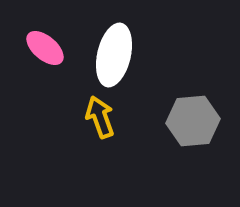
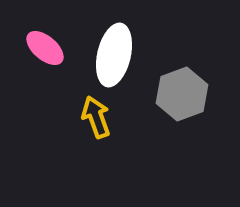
yellow arrow: moved 4 px left
gray hexagon: moved 11 px left, 27 px up; rotated 15 degrees counterclockwise
